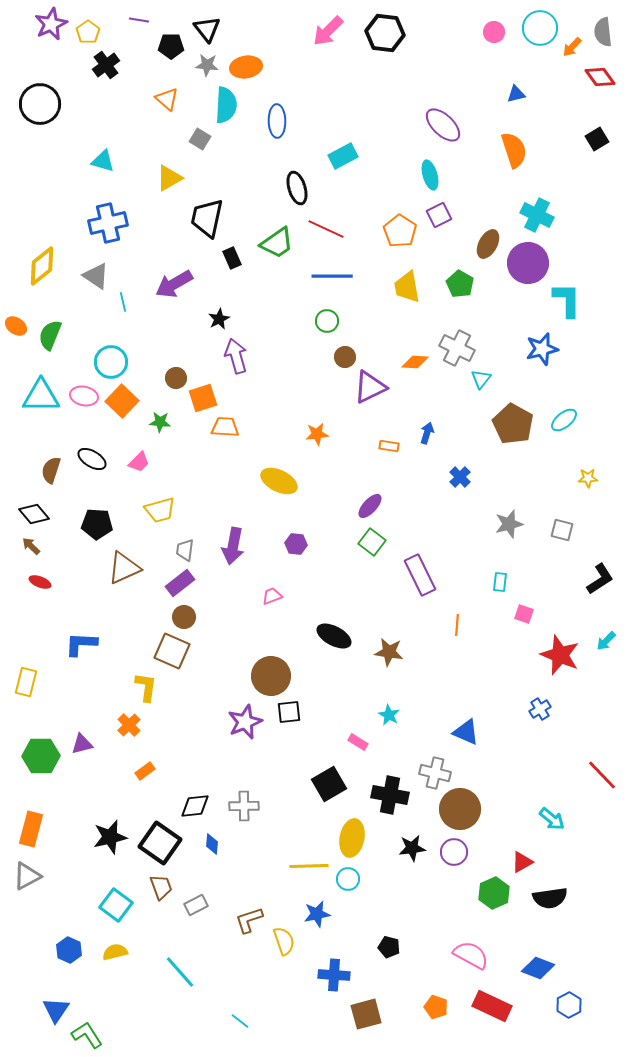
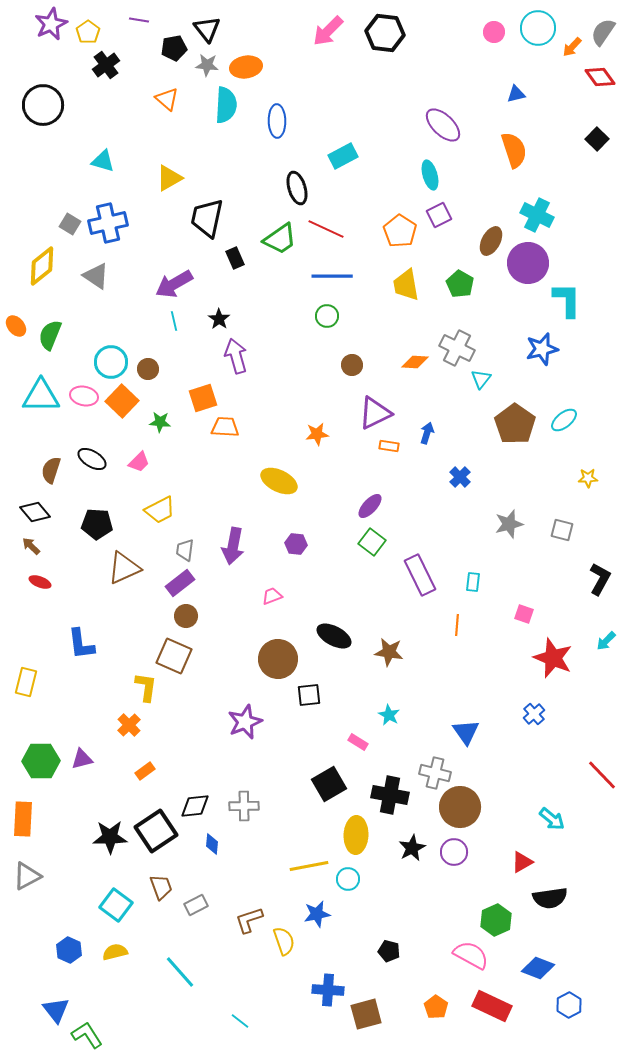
cyan circle at (540, 28): moved 2 px left
gray semicircle at (603, 32): rotated 40 degrees clockwise
black pentagon at (171, 46): moved 3 px right, 2 px down; rotated 10 degrees counterclockwise
black circle at (40, 104): moved 3 px right, 1 px down
gray square at (200, 139): moved 130 px left, 85 px down
black square at (597, 139): rotated 15 degrees counterclockwise
green trapezoid at (277, 243): moved 3 px right, 4 px up
brown ellipse at (488, 244): moved 3 px right, 3 px up
black rectangle at (232, 258): moved 3 px right
yellow trapezoid at (407, 287): moved 1 px left, 2 px up
cyan line at (123, 302): moved 51 px right, 19 px down
black star at (219, 319): rotated 10 degrees counterclockwise
green circle at (327, 321): moved 5 px up
orange ellipse at (16, 326): rotated 15 degrees clockwise
brown circle at (345, 357): moved 7 px right, 8 px down
brown circle at (176, 378): moved 28 px left, 9 px up
purple triangle at (370, 387): moved 5 px right, 26 px down
brown pentagon at (513, 424): moved 2 px right; rotated 6 degrees clockwise
yellow trapezoid at (160, 510): rotated 12 degrees counterclockwise
black diamond at (34, 514): moved 1 px right, 2 px up
black L-shape at (600, 579): rotated 28 degrees counterclockwise
cyan rectangle at (500, 582): moved 27 px left
brown circle at (184, 617): moved 2 px right, 1 px up
blue L-shape at (81, 644): rotated 100 degrees counterclockwise
brown square at (172, 651): moved 2 px right, 5 px down
red star at (560, 655): moved 7 px left, 3 px down
brown circle at (271, 676): moved 7 px right, 17 px up
blue cross at (540, 709): moved 6 px left, 5 px down; rotated 10 degrees counterclockwise
black square at (289, 712): moved 20 px right, 17 px up
blue triangle at (466, 732): rotated 32 degrees clockwise
purple triangle at (82, 744): moved 15 px down
green hexagon at (41, 756): moved 5 px down
brown circle at (460, 809): moved 2 px up
orange rectangle at (31, 829): moved 8 px left, 10 px up; rotated 12 degrees counterclockwise
black star at (110, 837): rotated 12 degrees clockwise
yellow ellipse at (352, 838): moved 4 px right, 3 px up; rotated 9 degrees counterclockwise
black square at (160, 843): moved 4 px left, 12 px up; rotated 21 degrees clockwise
black star at (412, 848): rotated 20 degrees counterclockwise
yellow line at (309, 866): rotated 9 degrees counterclockwise
green hexagon at (494, 893): moved 2 px right, 27 px down
black pentagon at (389, 947): moved 4 px down
blue cross at (334, 975): moved 6 px left, 15 px down
orange pentagon at (436, 1007): rotated 15 degrees clockwise
blue triangle at (56, 1010): rotated 12 degrees counterclockwise
